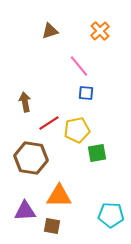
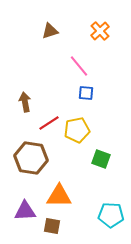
green square: moved 4 px right, 6 px down; rotated 30 degrees clockwise
